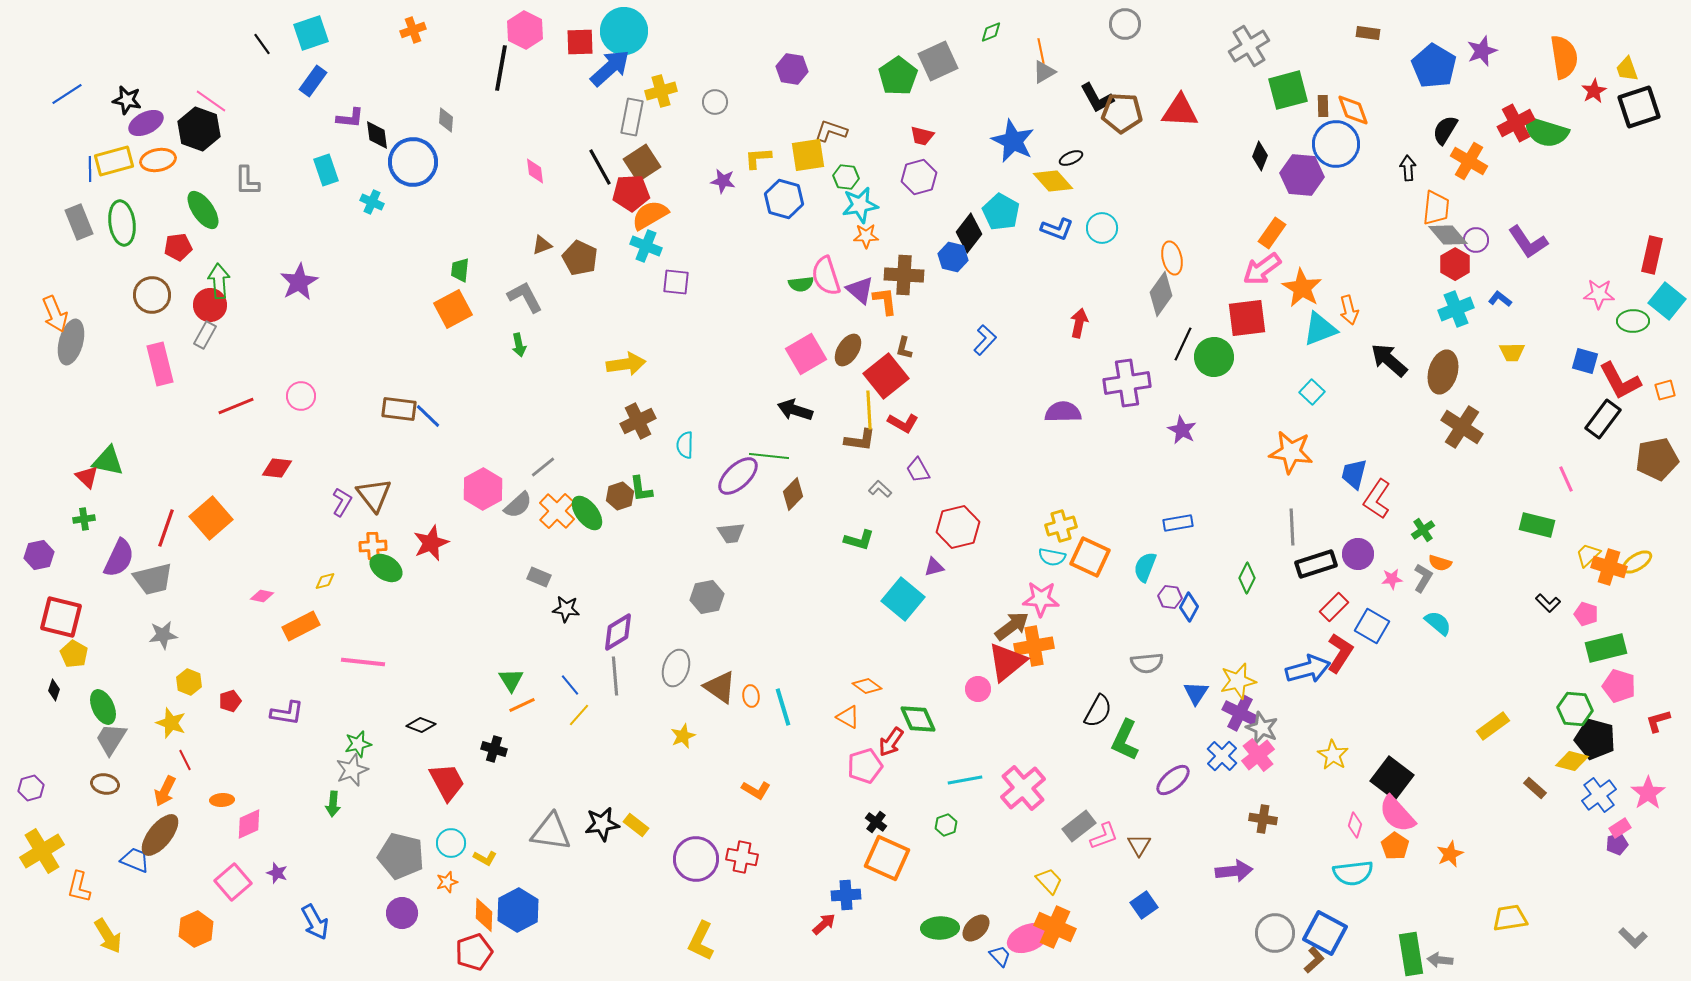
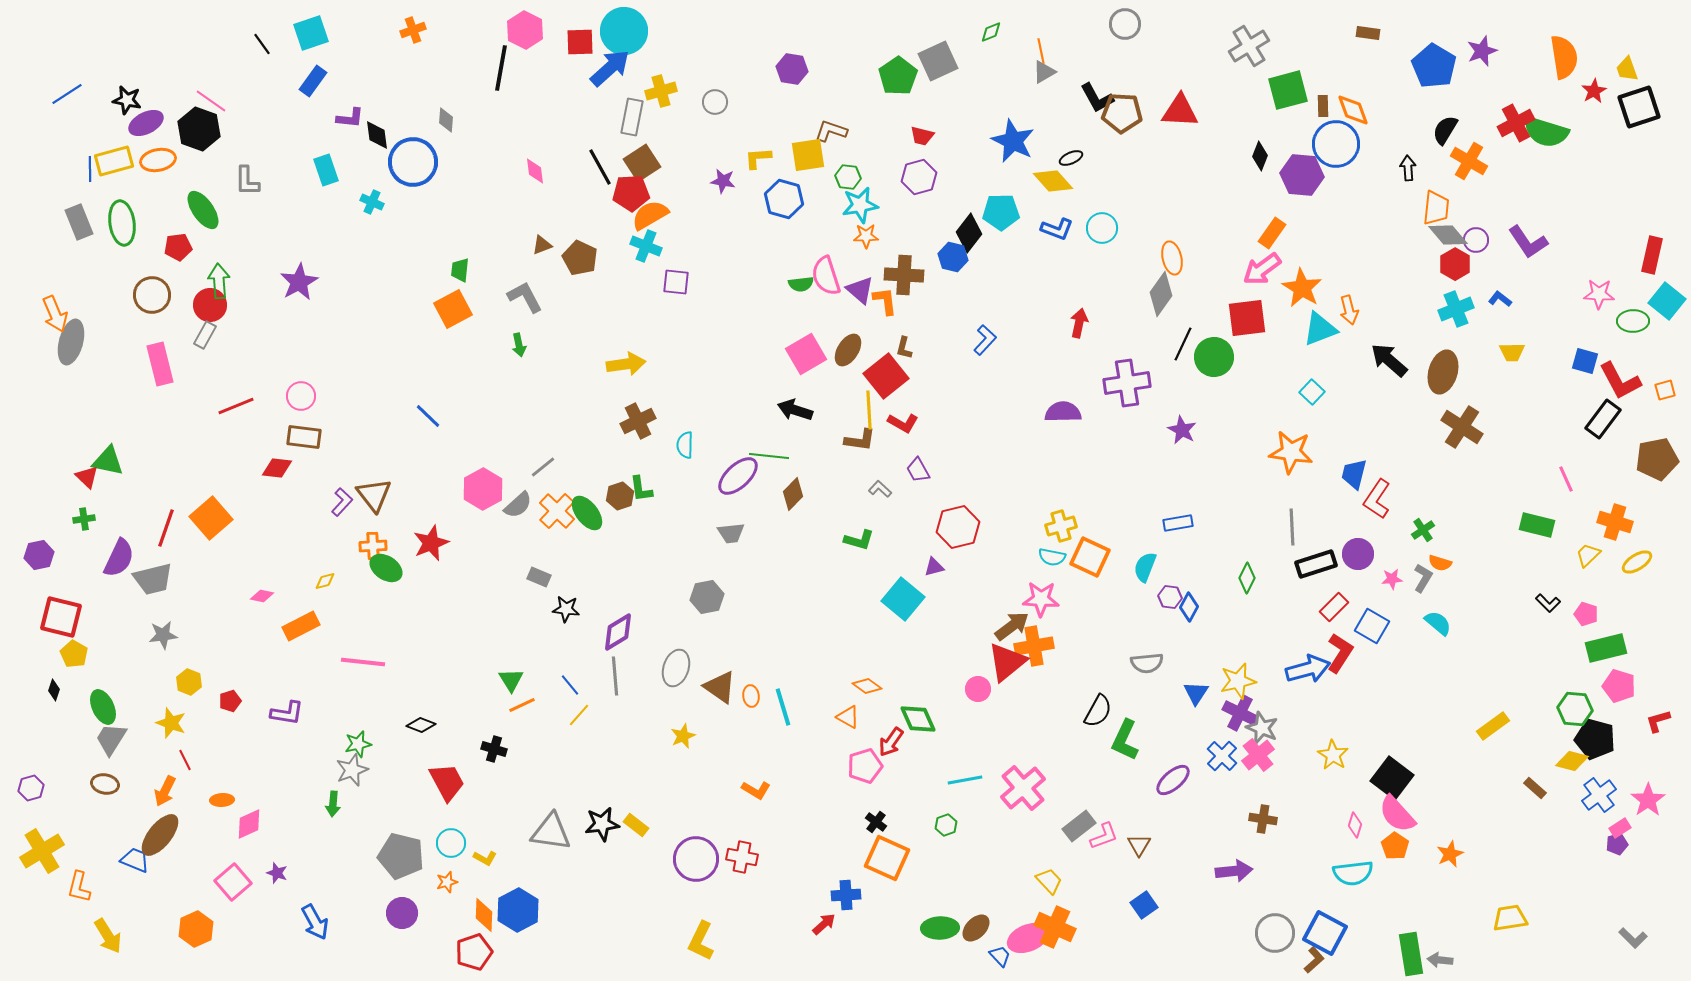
green hexagon at (846, 177): moved 2 px right
cyan pentagon at (1001, 212): rotated 30 degrees counterclockwise
brown rectangle at (399, 409): moved 95 px left, 28 px down
purple L-shape at (342, 502): rotated 12 degrees clockwise
orange cross at (1609, 567): moved 6 px right, 45 px up
pink star at (1648, 793): moved 7 px down
